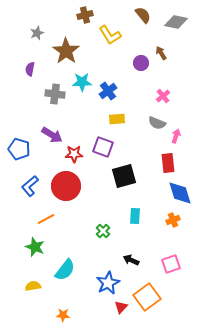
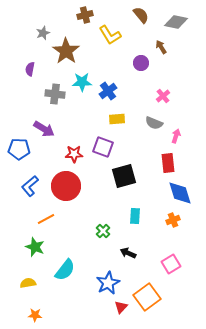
brown semicircle: moved 2 px left
gray star: moved 6 px right
brown arrow: moved 6 px up
gray semicircle: moved 3 px left
purple arrow: moved 8 px left, 6 px up
blue pentagon: rotated 15 degrees counterclockwise
black arrow: moved 3 px left, 7 px up
pink square: rotated 12 degrees counterclockwise
yellow semicircle: moved 5 px left, 3 px up
orange star: moved 28 px left
